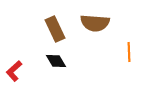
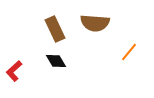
orange line: rotated 42 degrees clockwise
